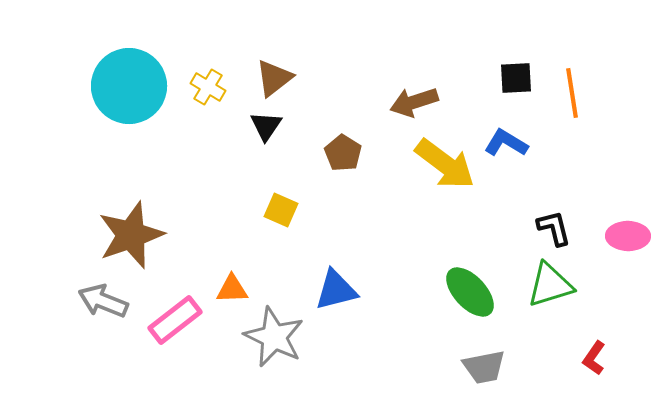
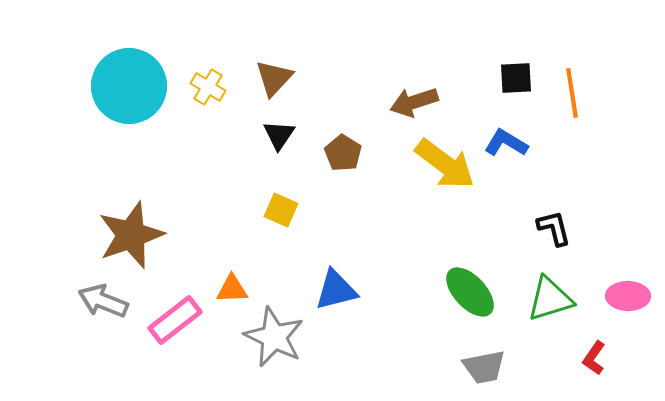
brown triangle: rotated 9 degrees counterclockwise
black triangle: moved 13 px right, 9 px down
pink ellipse: moved 60 px down
green triangle: moved 14 px down
